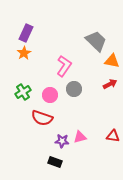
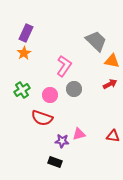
green cross: moved 1 px left, 2 px up
pink triangle: moved 1 px left, 3 px up
